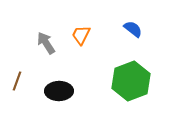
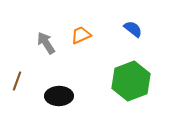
orange trapezoid: rotated 40 degrees clockwise
black ellipse: moved 5 px down
